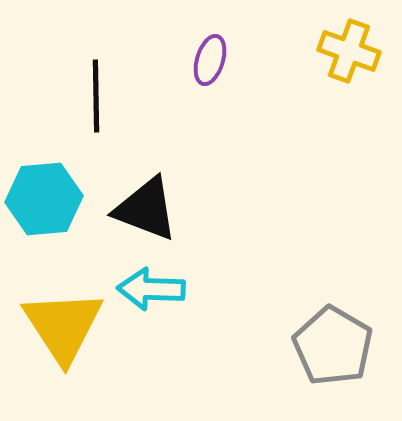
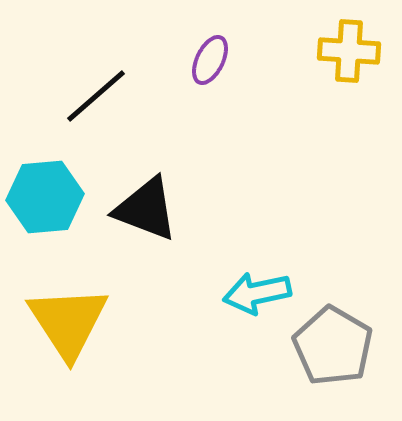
yellow cross: rotated 16 degrees counterclockwise
purple ellipse: rotated 9 degrees clockwise
black line: rotated 50 degrees clockwise
cyan hexagon: moved 1 px right, 2 px up
cyan arrow: moved 106 px right, 4 px down; rotated 14 degrees counterclockwise
yellow triangle: moved 5 px right, 4 px up
